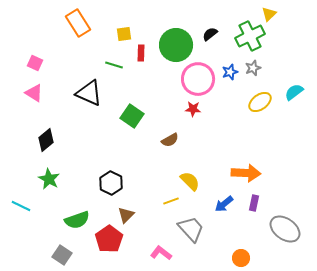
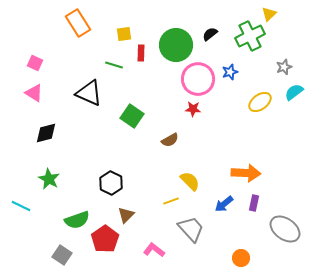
gray star: moved 31 px right, 1 px up
black diamond: moved 7 px up; rotated 25 degrees clockwise
red pentagon: moved 4 px left
pink L-shape: moved 7 px left, 3 px up
